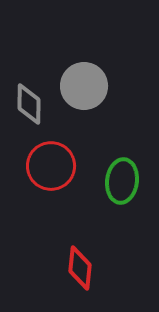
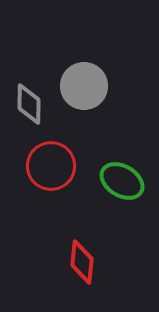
green ellipse: rotated 66 degrees counterclockwise
red diamond: moved 2 px right, 6 px up
